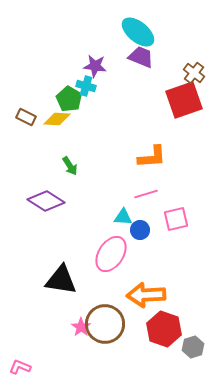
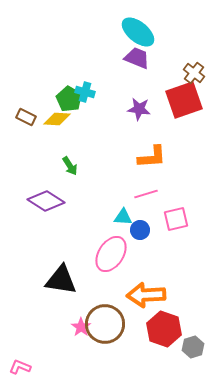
purple trapezoid: moved 4 px left, 1 px down
purple star: moved 44 px right, 43 px down
cyan cross: moved 1 px left, 6 px down
